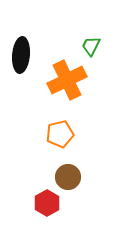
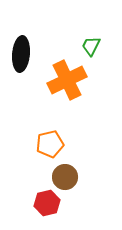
black ellipse: moved 1 px up
orange pentagon: moved 10 px left, 10 px down
brown circle: moved 3 px left
red hexagon: rotated 15 degrees clockwise
